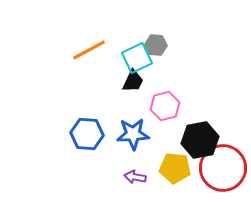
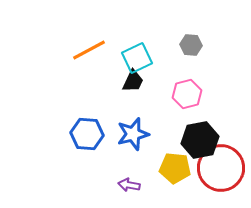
gray hexagon: moved 35 px right
pink hexagon: moved 22 px right, 12 px up
blue star: rotated 12 degrees counterclockwise
red circle: moved 2 px left
purple arrow: moved 6 px left, 8 px down
